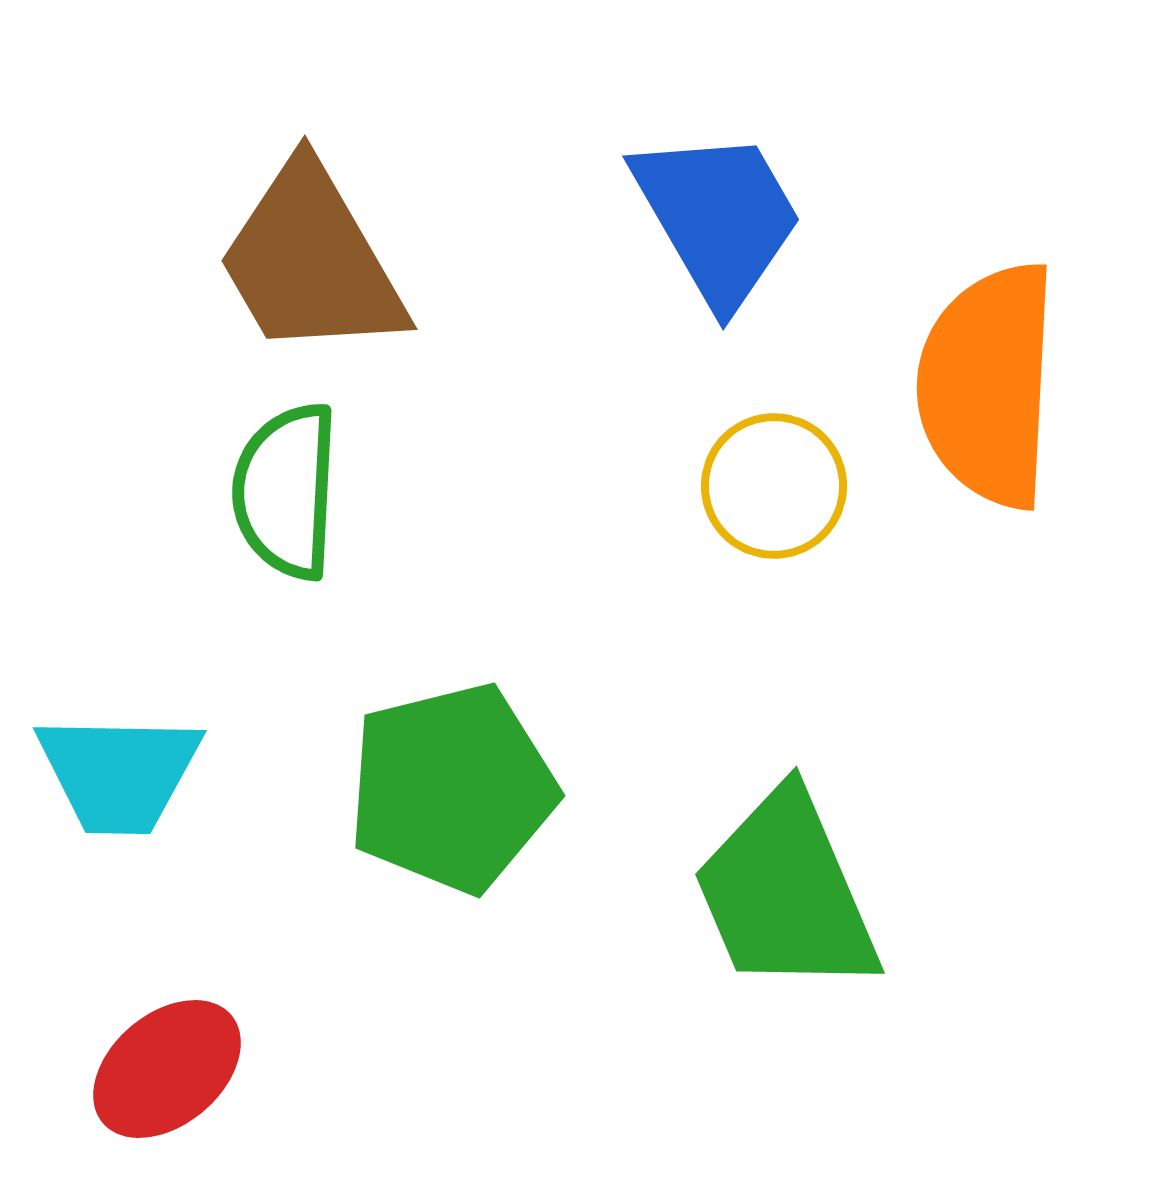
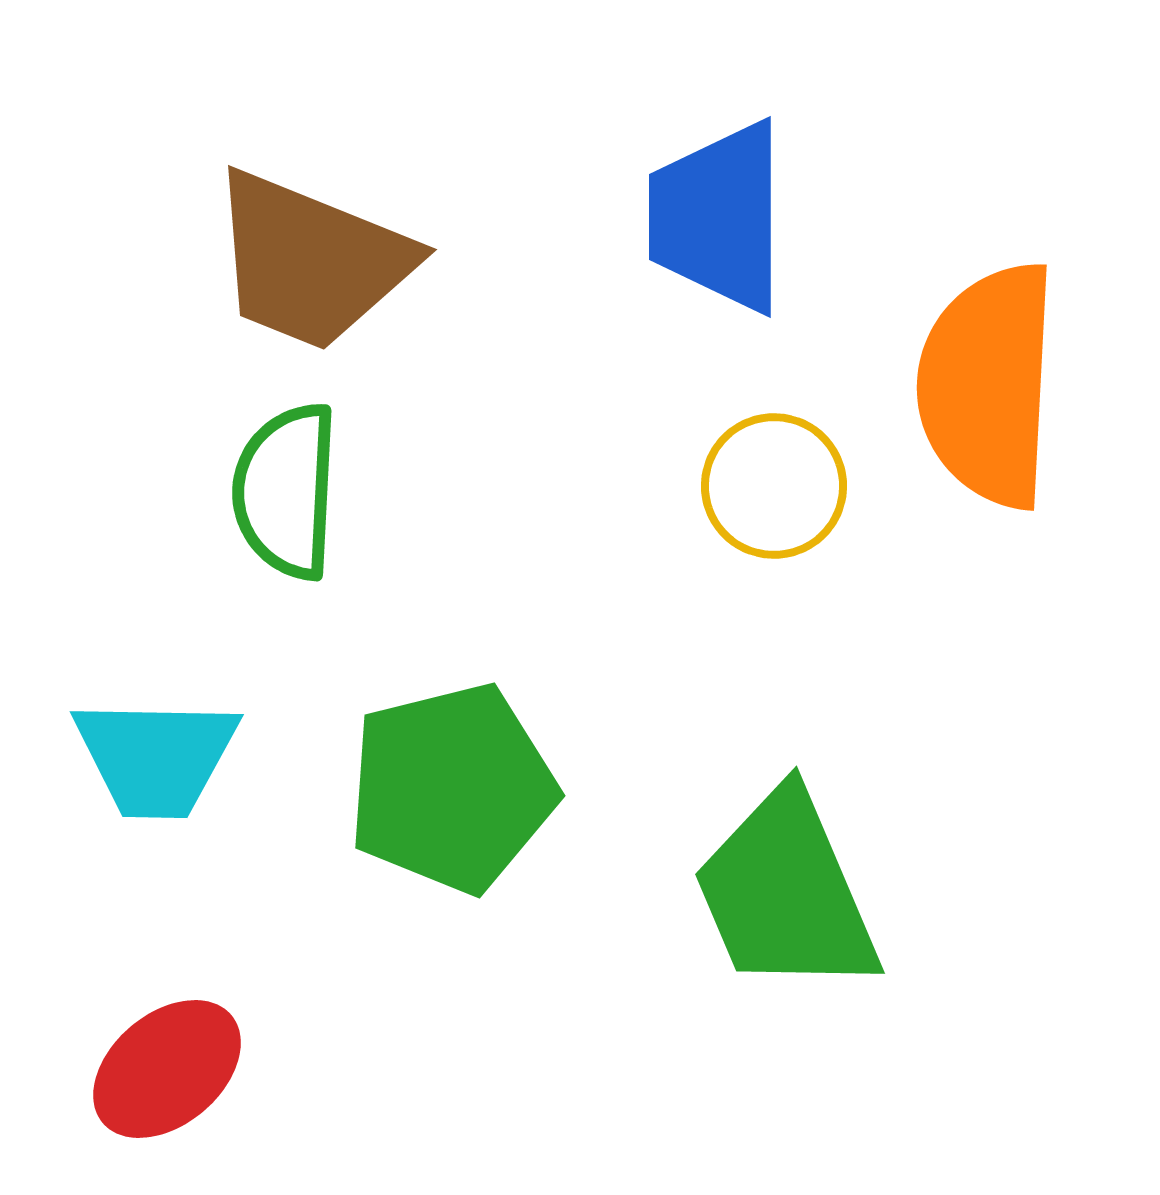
blue trapezoid: rotated 150 degrees counterclockwise
brown trapezoid: rotated 38 degrees counterclockwise
cyan trapezoid: moved 37 px right, 16 px up
